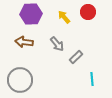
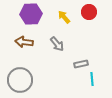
red circle: moved 1 px right
gray rectangle: moved 5 px right, 7 px down; rotated 32 degrees clockwise
